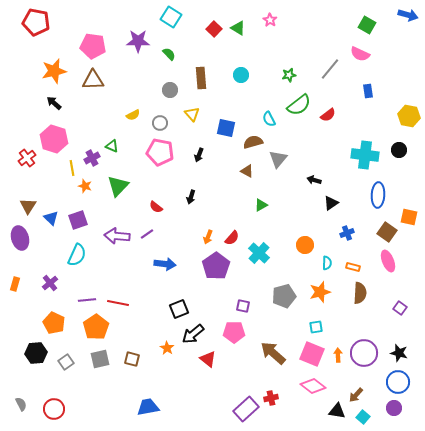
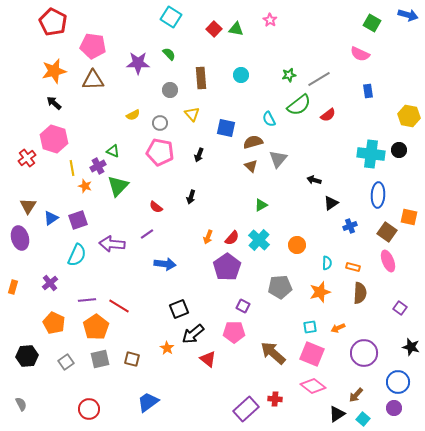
red pentagon at (36, 22): moved 17 px right; rotated 16 degrees clockwise
green square at (367, 25): moved 5 px right, 2 px up
green triangle at (238, 28): moved 2 px left, 1 px down; rotated 21 degrees counterclockwise
purple star at (138, 41): moved 22 px down
gray line at (330, 69): moved 11 px left, 10 px down; rotated 20 degrees clockwise
green triangle at (112, 146): moved 1 px right, 5 px down
cyan cross at (365, 155): moved 6 px right, 1 px up
purple cross at (92, 158): moved 6 px right, 8 px down
brown triangle at (247, 171): moved 4 px right, 5 px up; rotated 16 degrees clockwise
blue triangle at (51, 218): rotated 42 degrees clockwise
blue cross at (347, 233): moved 3 px right, 7 px up
purple arrow at (117, 236): moved 5 px left, 8 px down
orange circle at (305, 245): moved 8 px left
cyan cross at (259, 253): moved 13 px up
purple pentagon at (216, 266): moved 11 px right, 1 px down
orange rectangle at (15, 284): moved 2 px left, 3 px down
gray pentagon at (284, 296): moved 4 px left, 9 px up; rotated 10 degrees clockwise
red line at (118, 303): moved 1 px right, 3 px down; rotated 20 degrees clockwise
purple square at (243, 306): rotated 16 degrees clockwise
cyan square at (316, 327): moved 6 px left
black hexagon at (36, 353): moved 9 px left, 3 px down
black star at (399, 353): moved 12 px right, 6 px up
orange arrow at (338, 355): moved 27 px up; rotated 112 degrees counterclockwise
red cross at (271, 398): moved 4 px right, 1 px down; rotated 16 degrees clockwise
blue trapezoid at (148, 407): moved 5 px up; rotated 25 degrees counterclockwise
red circle at (54, 409): moved 35 px right
black triangle at (337, 411): moved 3 px down; rotated 42 degrees counterclockwise
cyan square at (363, 417): moved 2 px down
